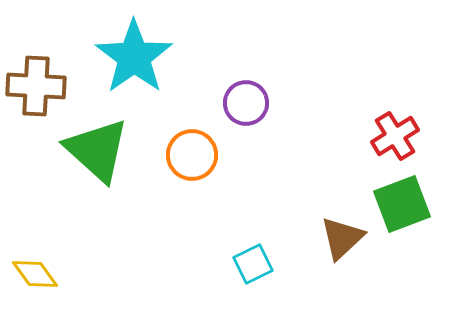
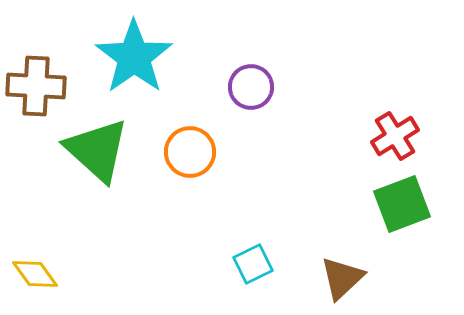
purple circle: moved 5 px right, 16 px up
orange circle: moved 2 px left, 3 px up
brown triangle: moved 40 px down
